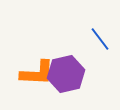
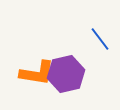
orange L-shape: rotated 6 degrees clockwise
